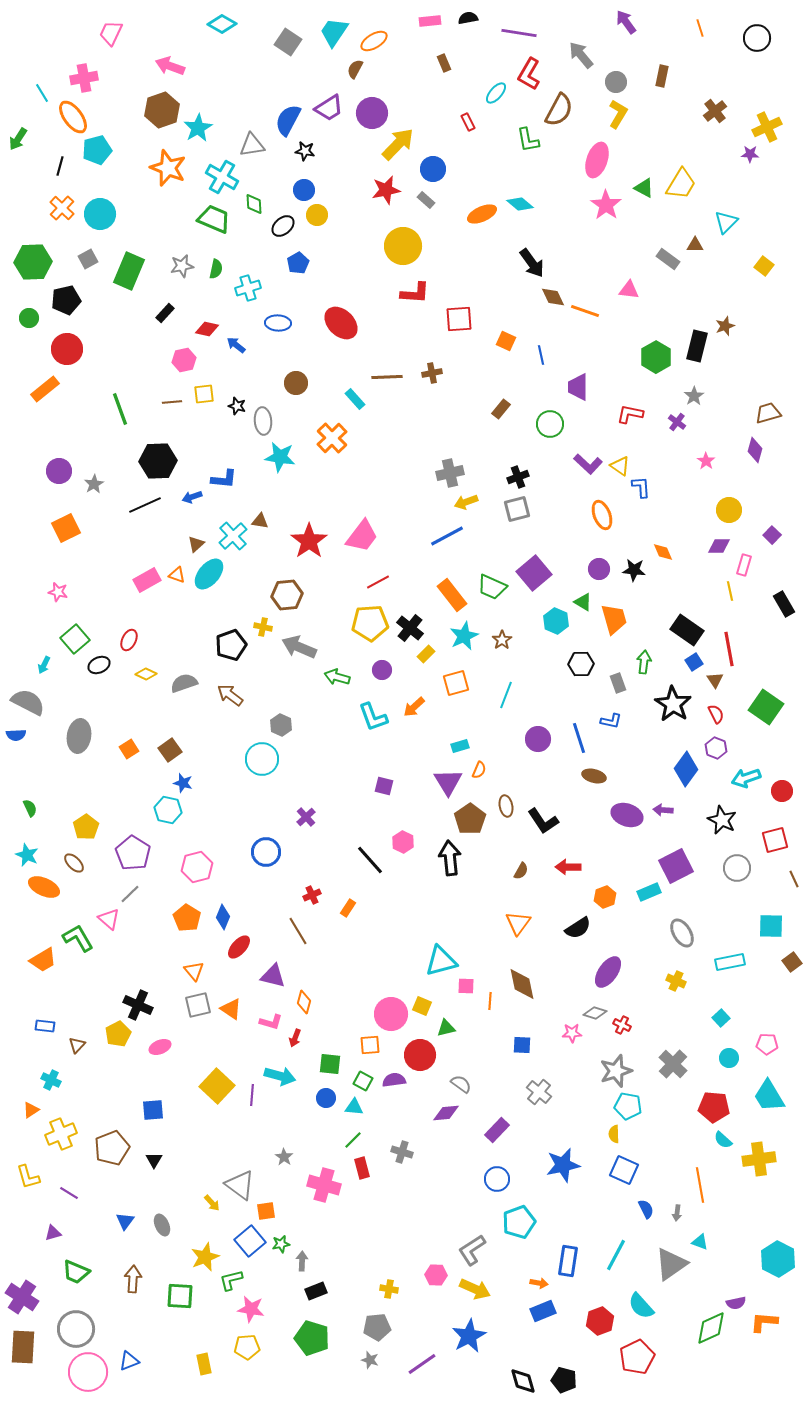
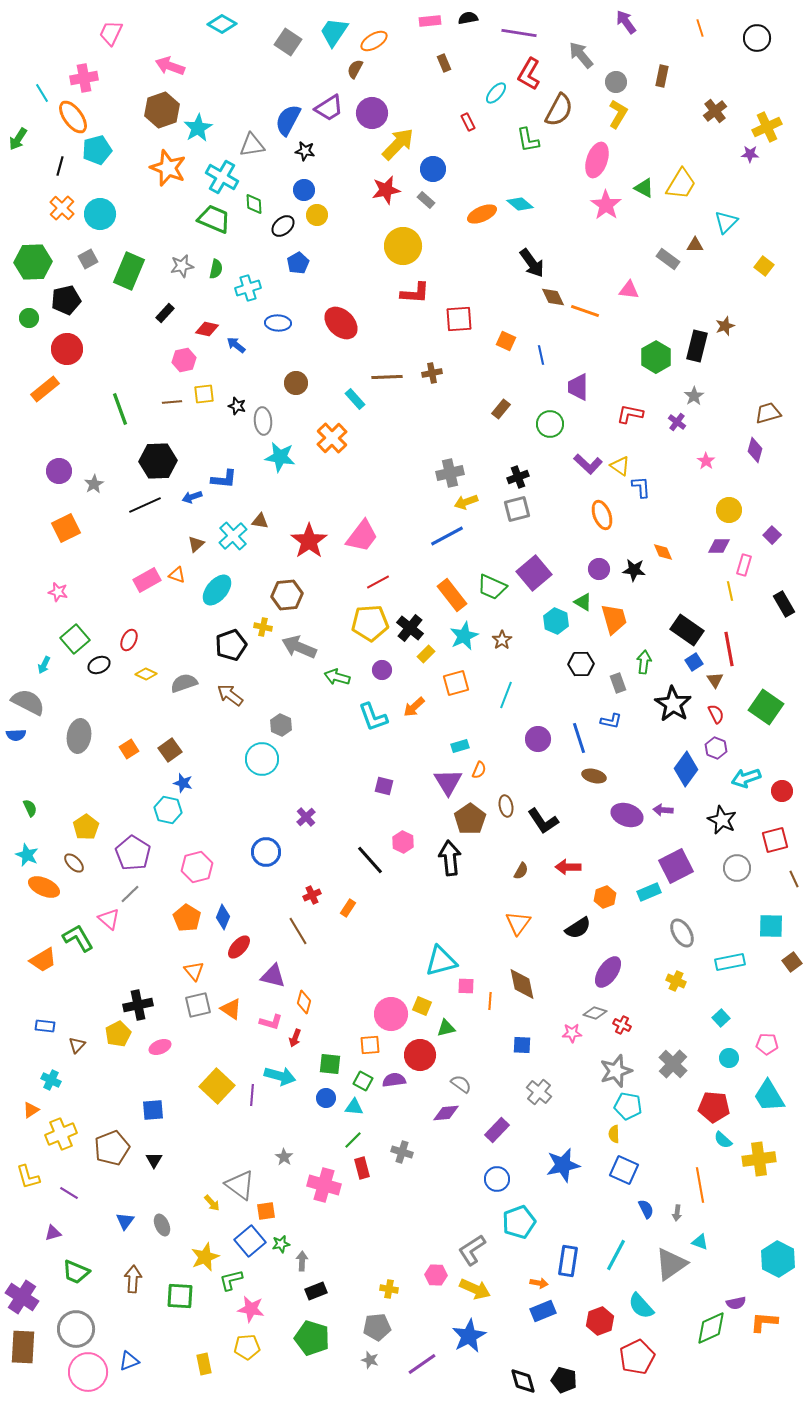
cyan ellipse at (209, 574): moved 8 px right, 16 px down
black cross at (138, 1005): rotated 36 degrees counterclockwise
